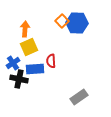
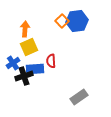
blue hexagon: moved 2 px up; rotated 10 degrees counterclockwise
black cross: moved 5 px right, 3 px up; rotated 30 degrees counterclockwise
